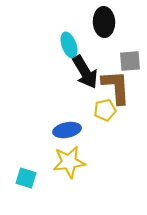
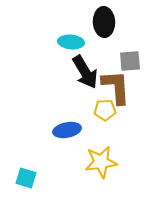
cyan ellipse: moved 2 px right, 3 px up; rotated 65 degrees counterclockwise
yellow pentagon: rotated 10 degrees clockwise
yellow star: moved 32 px right
